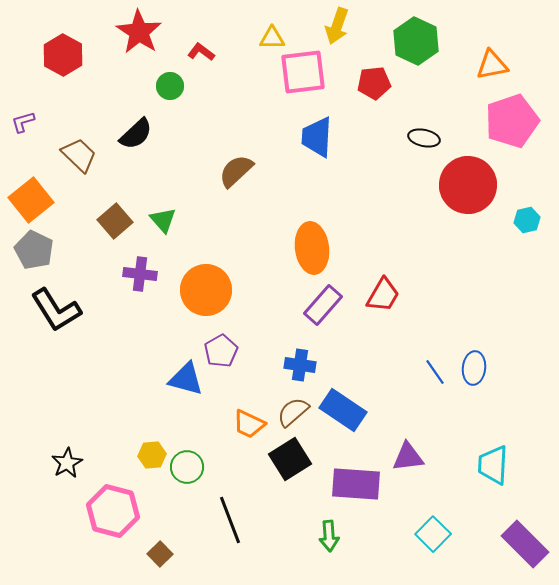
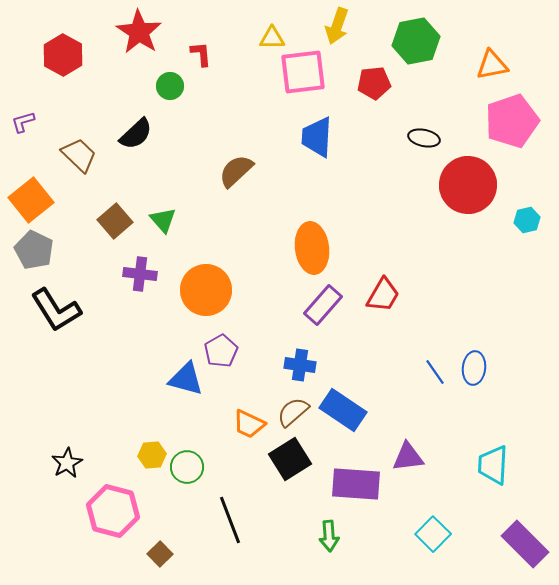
green hexagon at (416, 41): rotated 24 degrees clockwise
red L-shape at (201, 52): moved 2 px down; rotated 48 degrees clockwise
